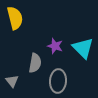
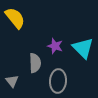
yellow semicircle: rotated 25 degrees counterclockwise
gray semicircle: rotated 12 degrees counterclockwise
